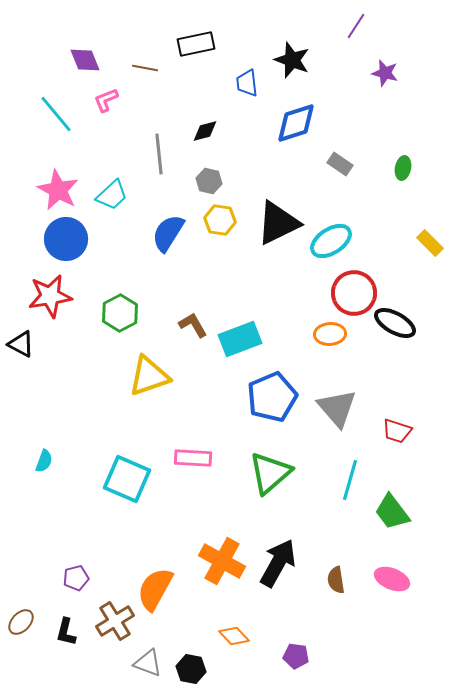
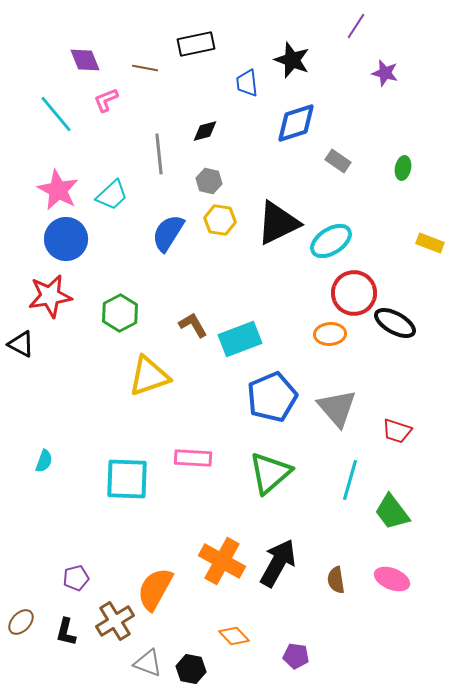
gray rectangle at (340, 164): moved 2 px left, 3 px up
yellow rectangle at (430, 243): rotated 24 degrees counterclockwise
cyan square at (127, 479): rotated 21 degrees counterclockwise
